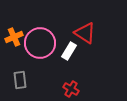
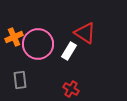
pink circle: moved 2 px left, 1 px down
